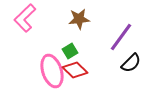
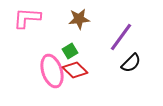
pink L-shape: moved 2 px right; rotated 48 degrees clockwise
